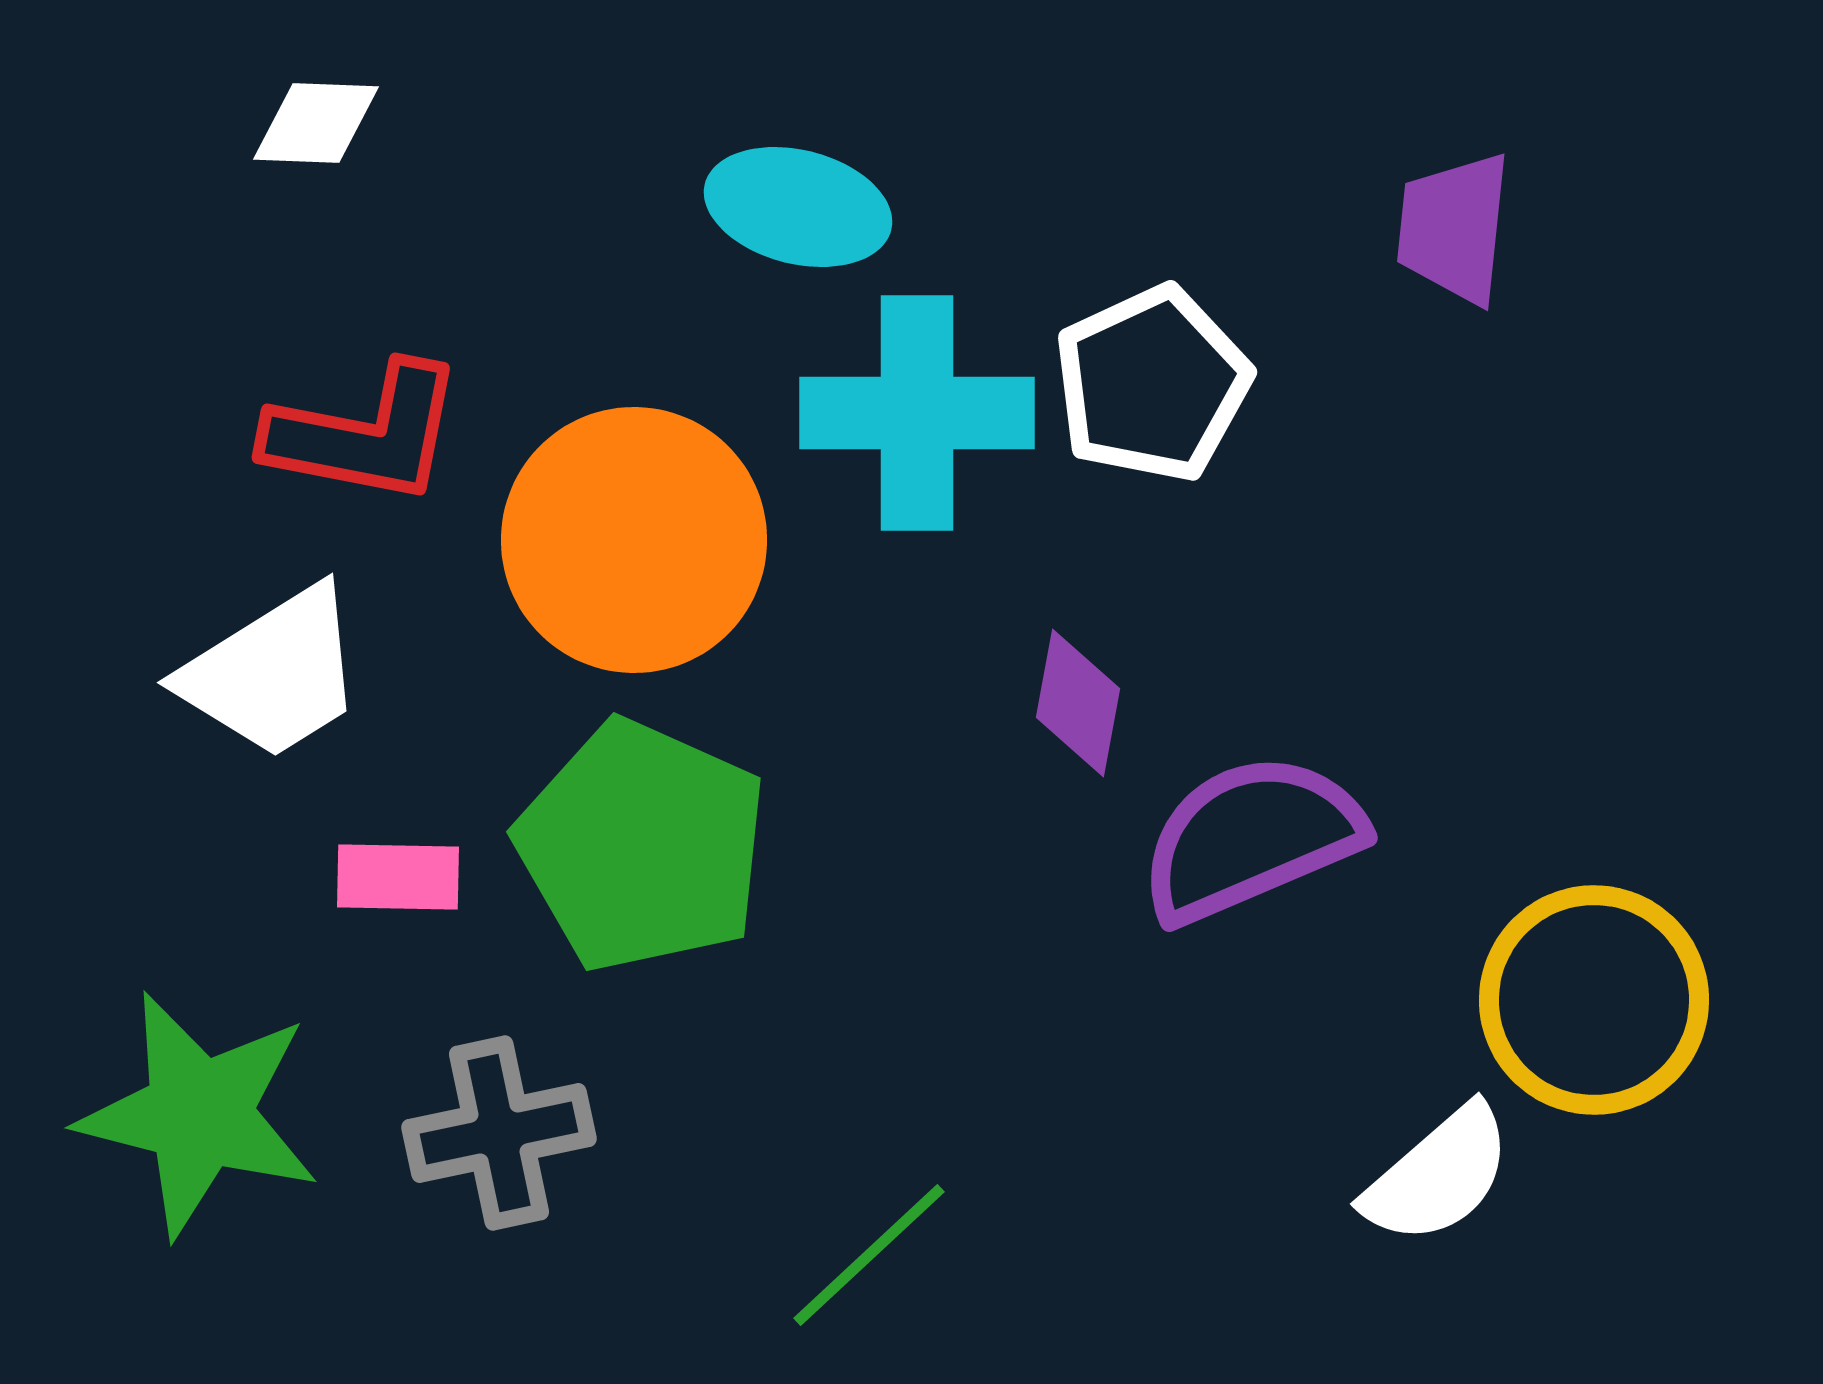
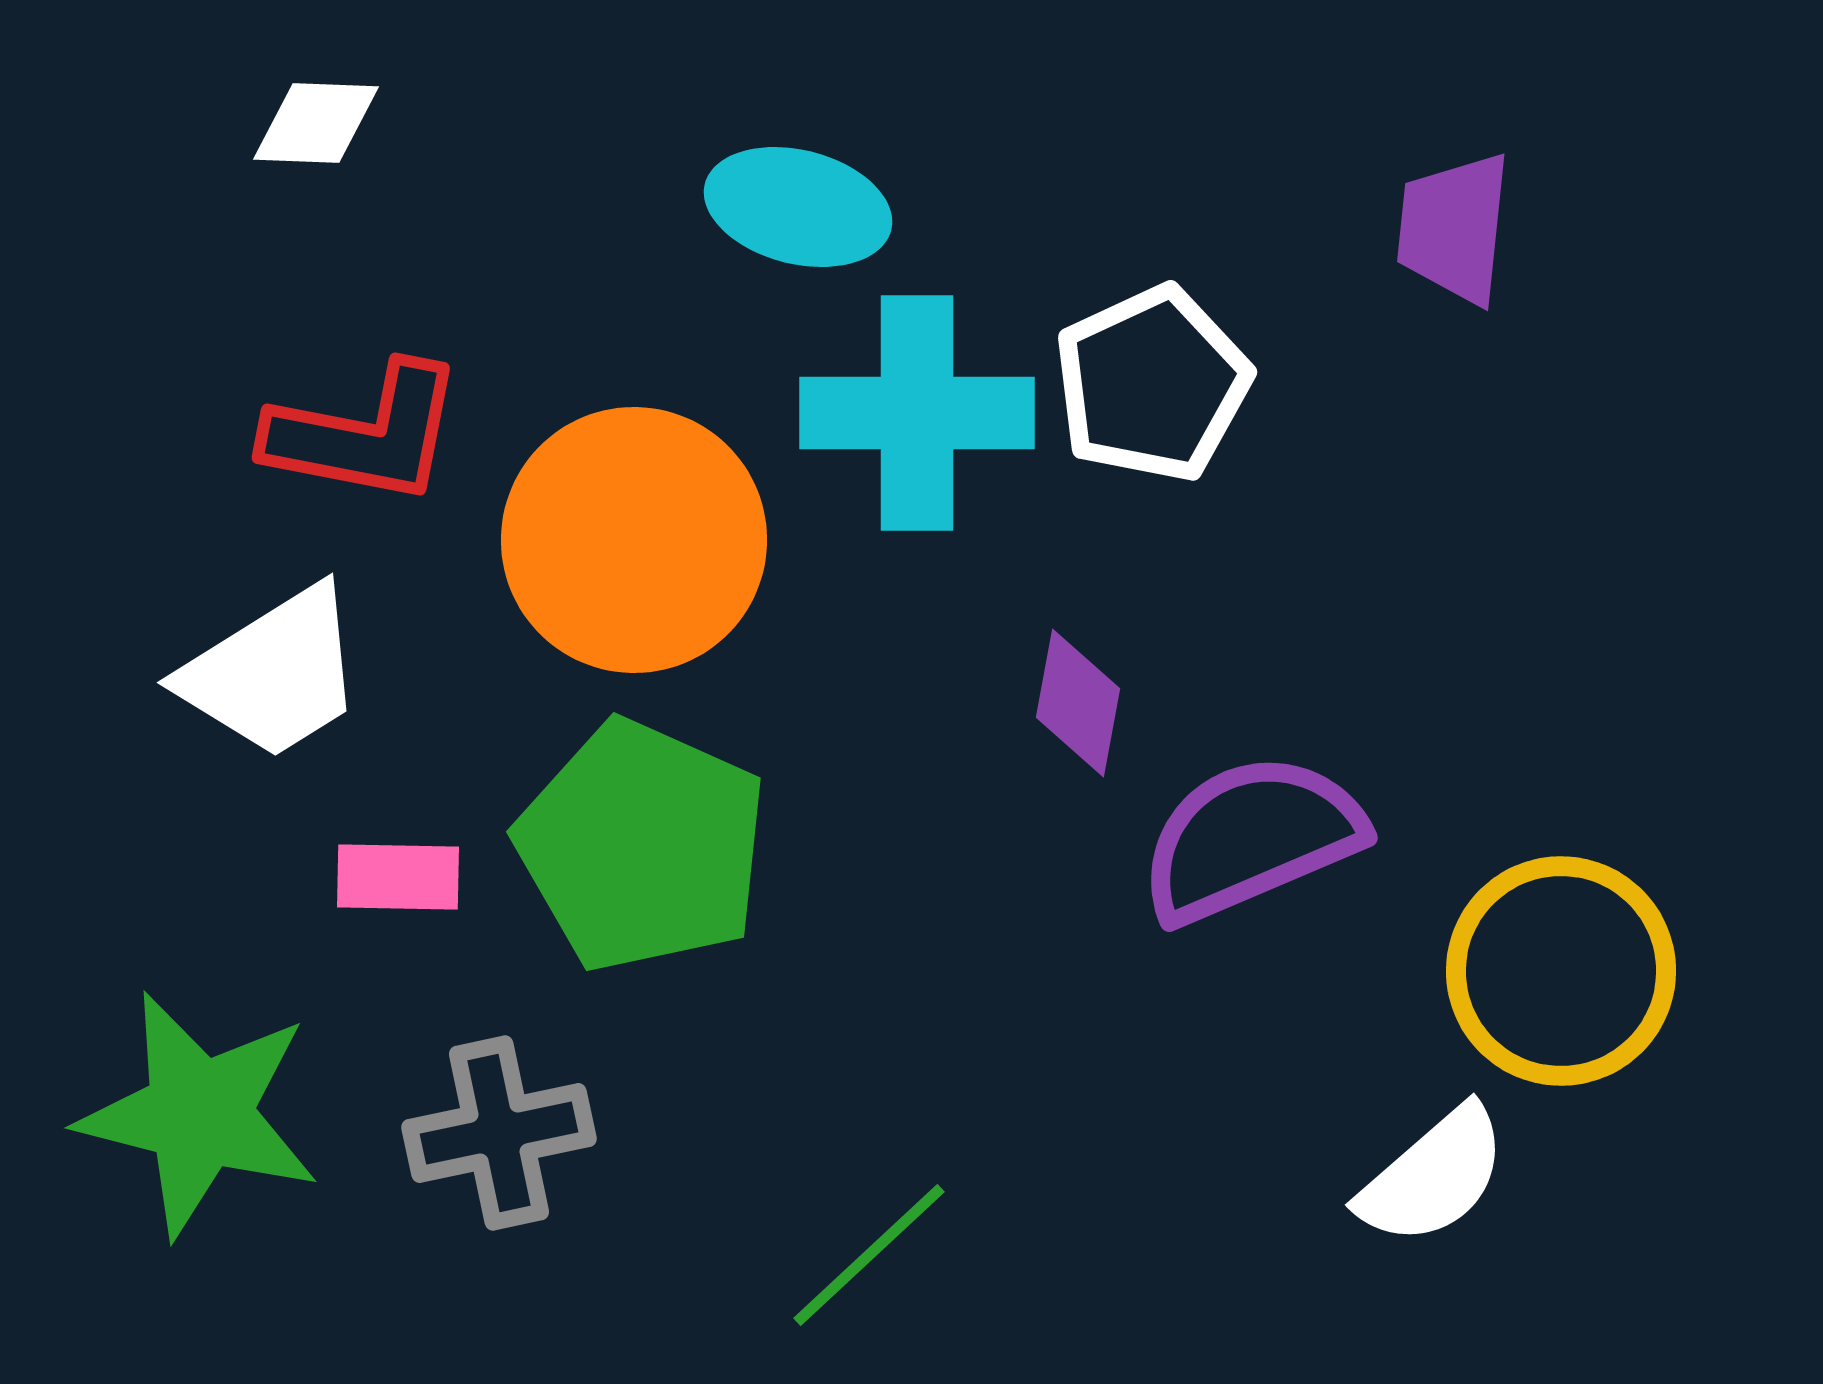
yellow circle: moved 33 px left, 29 px up
white semicircle: moved 5 px left, 1 px down
